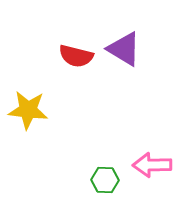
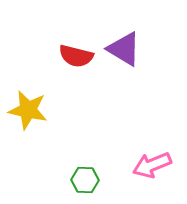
yellow star: rotated 6 degrees clockwise
pink arrow: rotated 21 degrees counterclockwise
green hexagon: moved 20 px left
